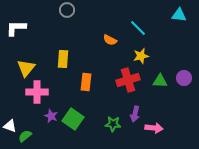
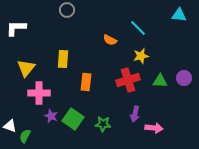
pink cross: moved 2 px right, 1 px down
green star: moved 10 px left
green semicircle: rotated 24 degrees counterclockwise
